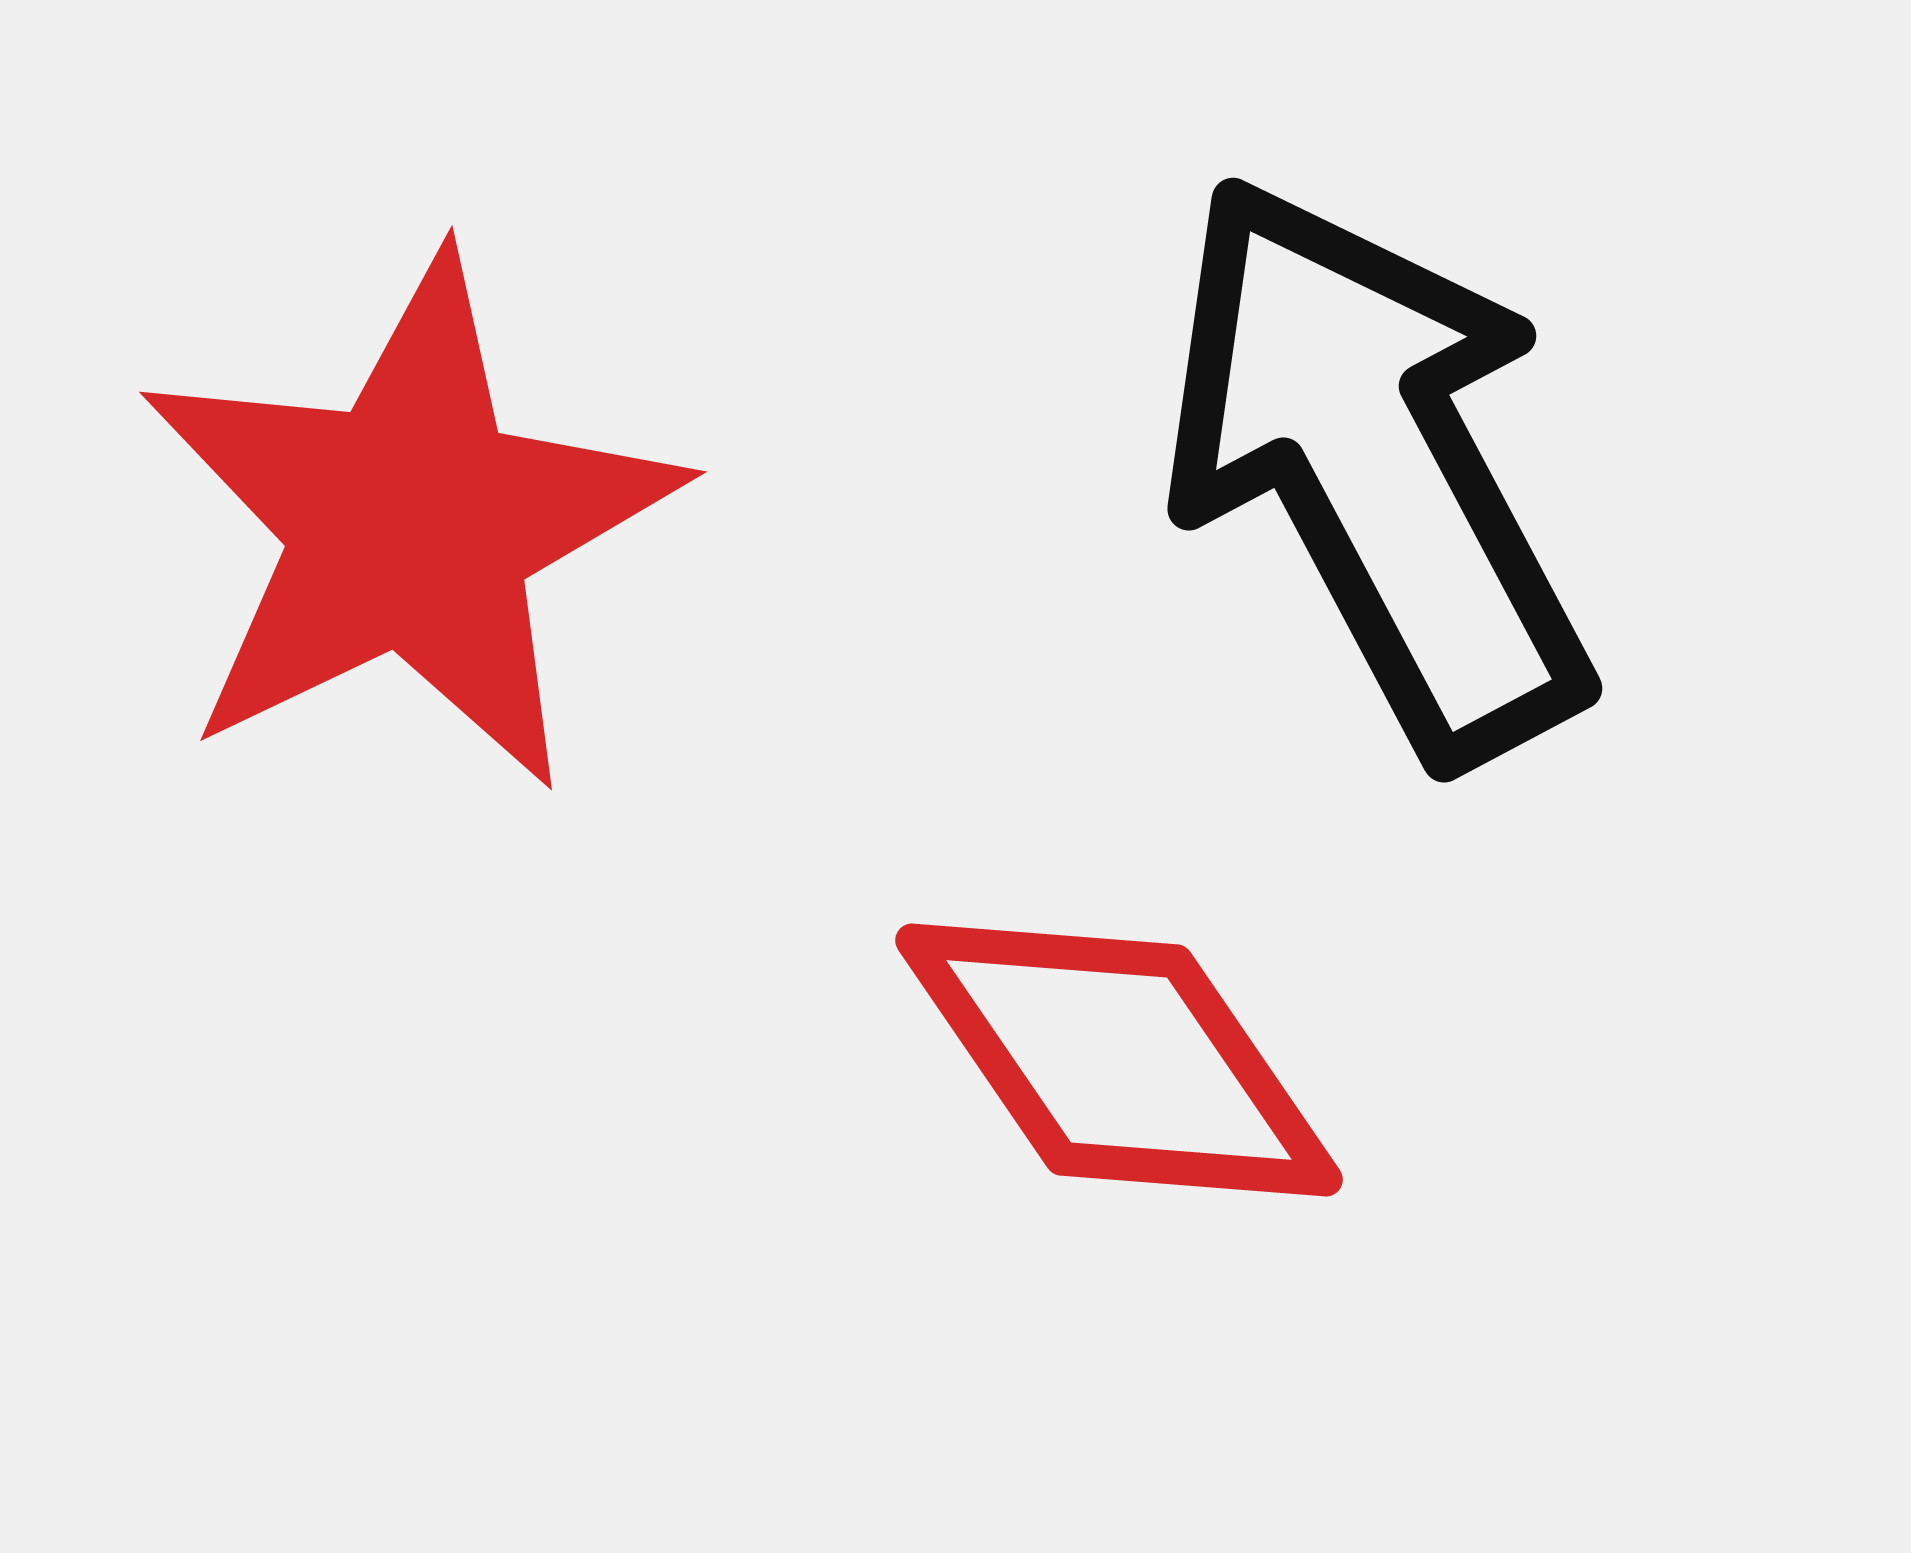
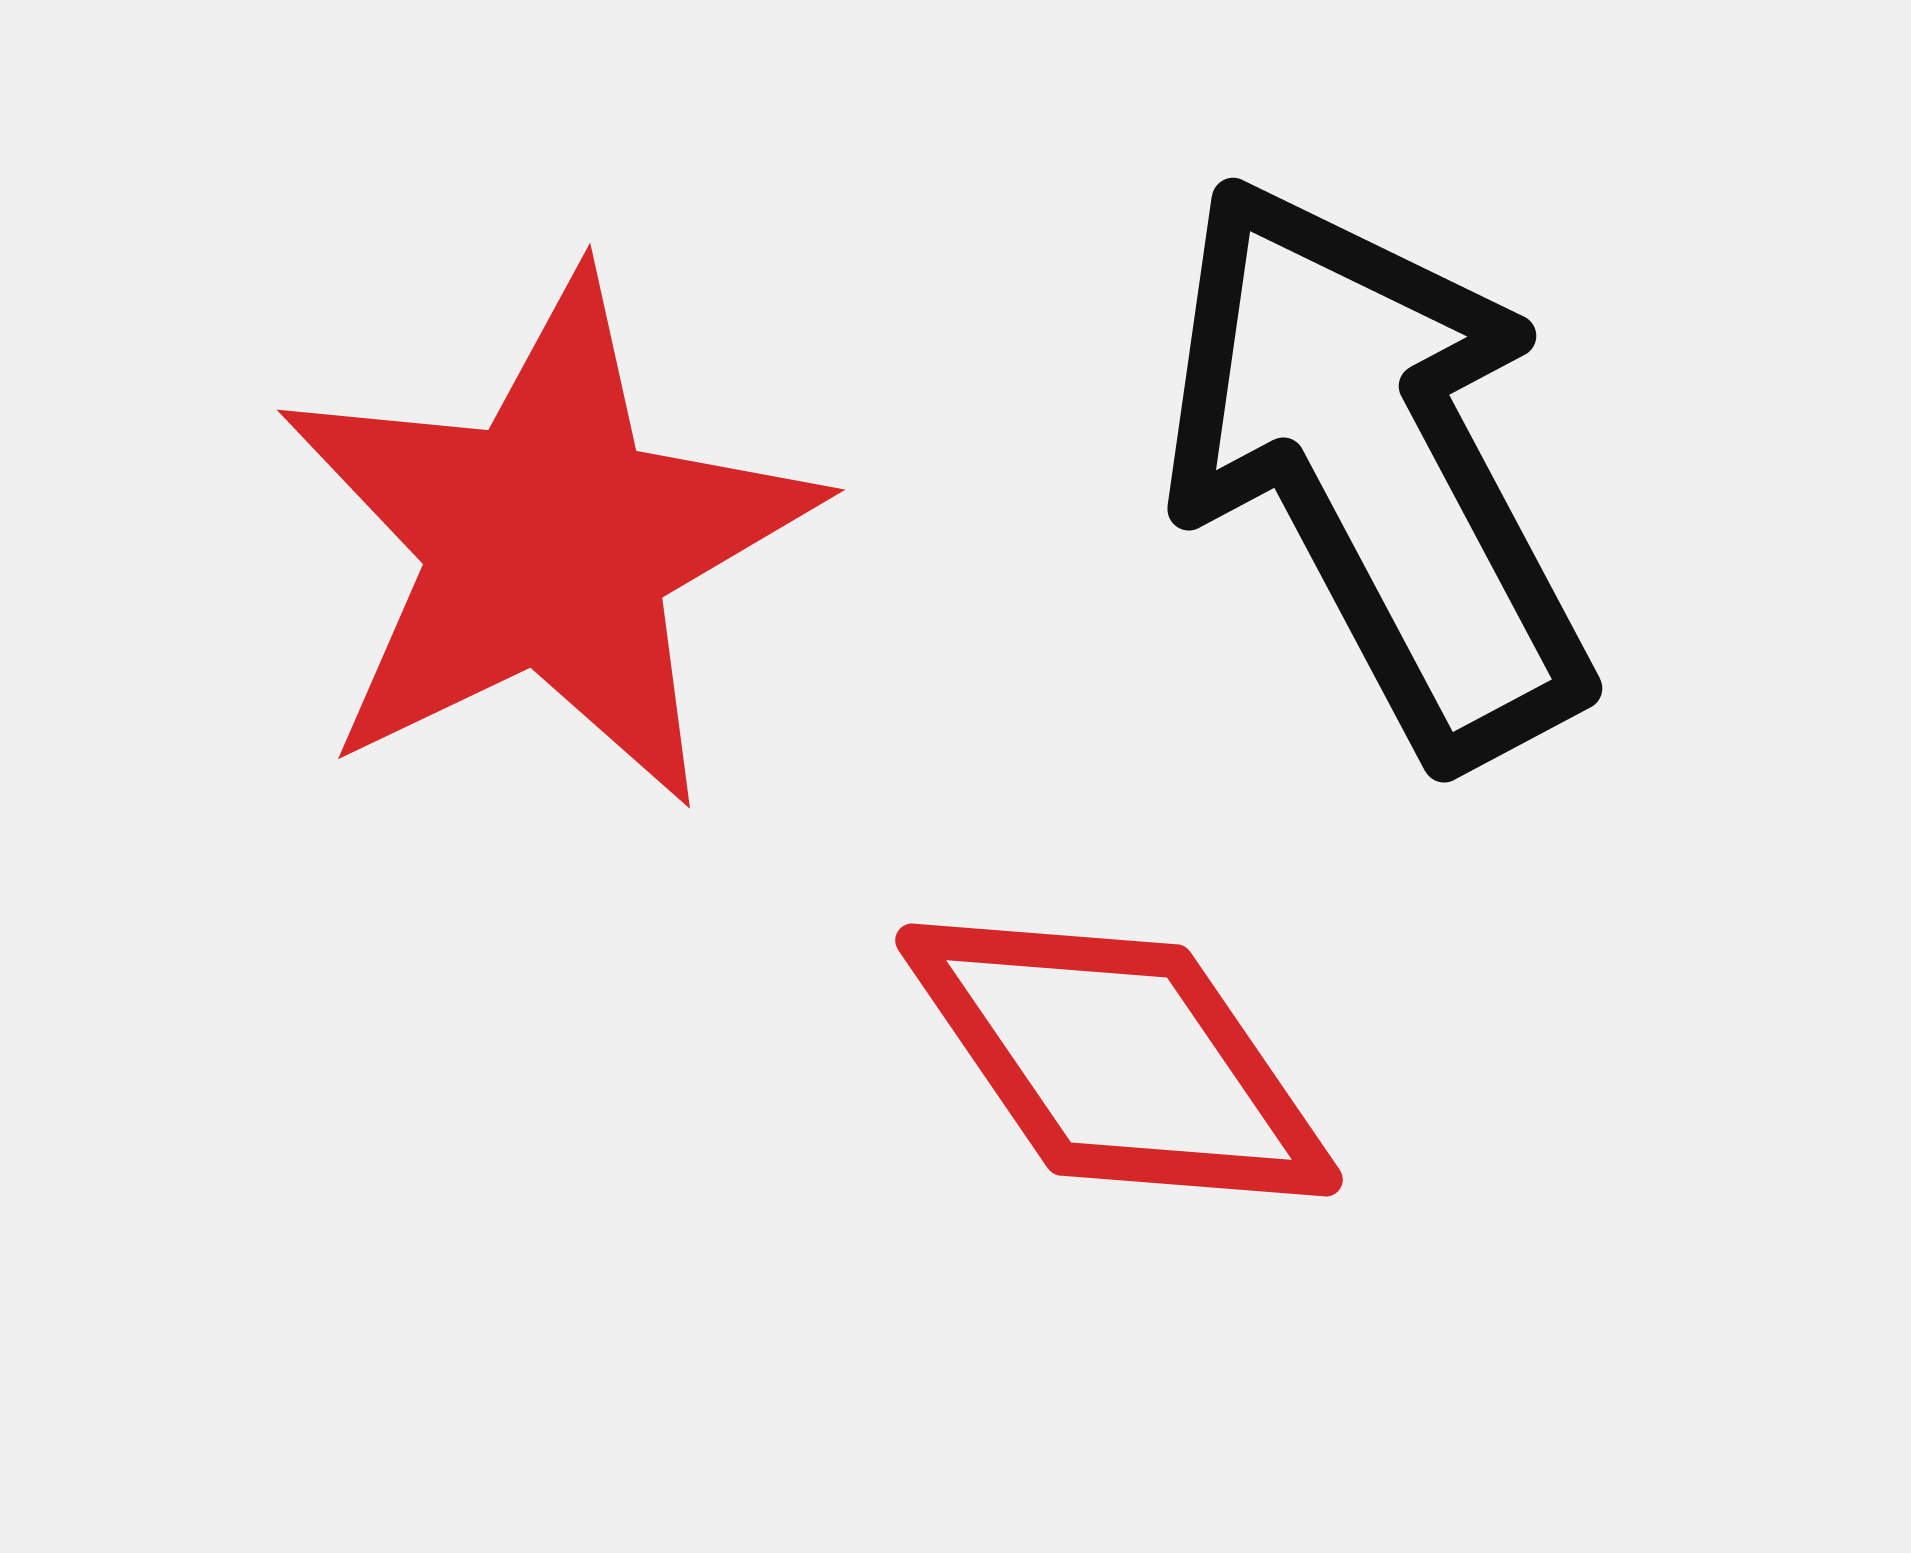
red star: moved 138 px right, 18 px down
